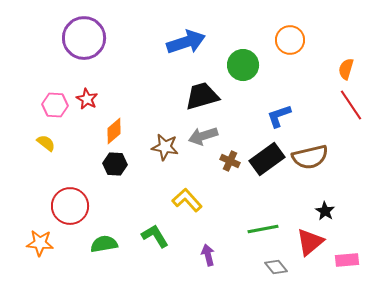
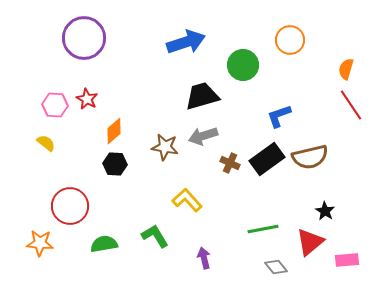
brown cross: moved 2 px down
purple arrow: moved 4 px left, 3 px down
